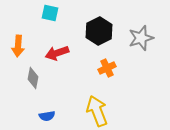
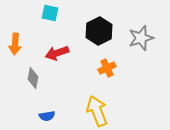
orange arrow: moved 3 px left, 2 px up
